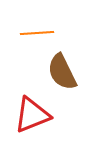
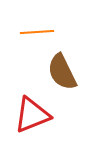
orange line: moved 1 px up
